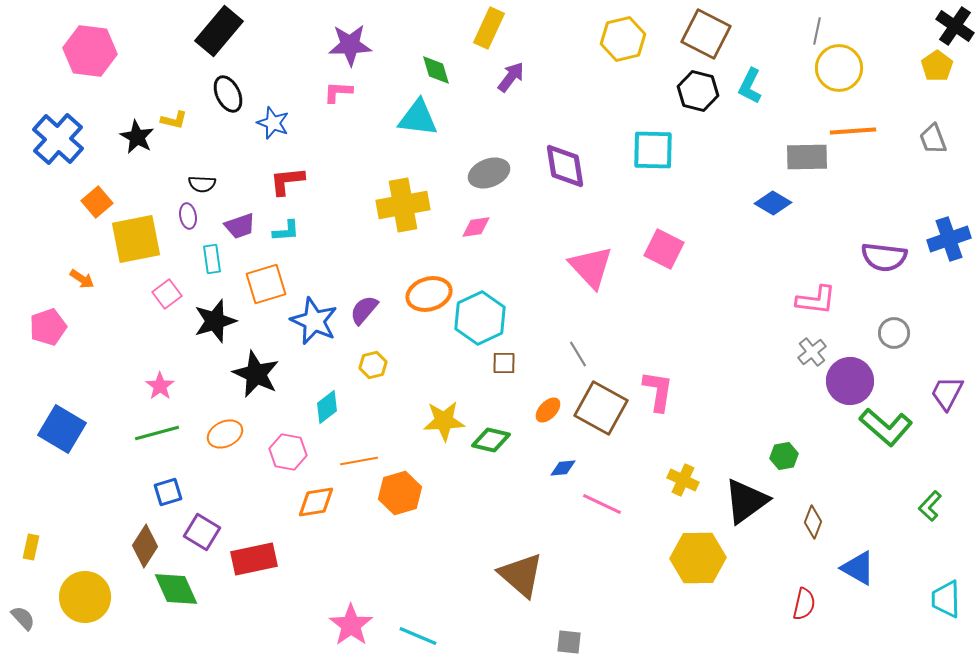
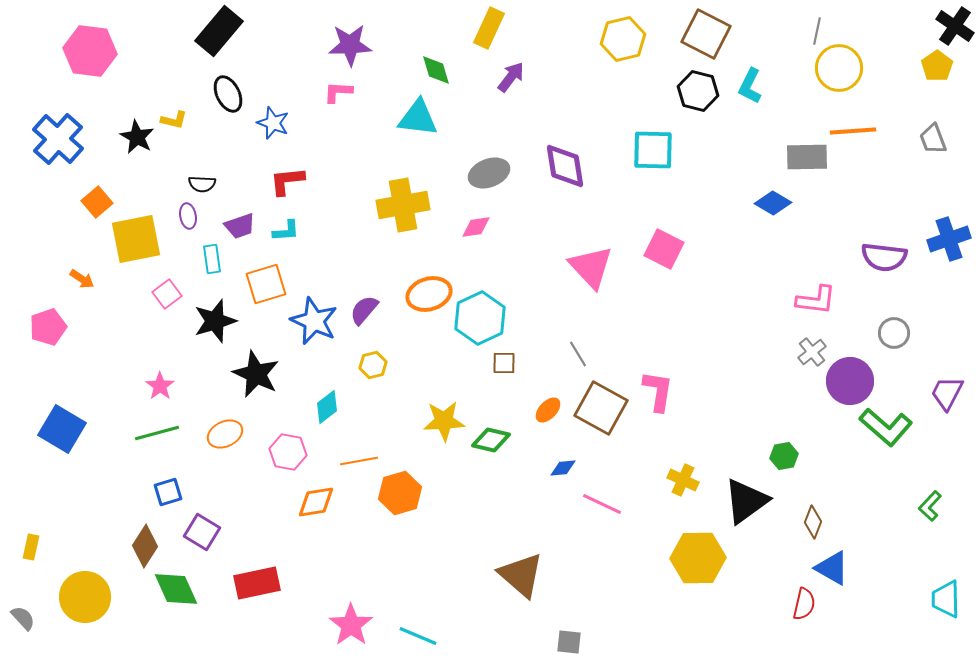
red rectangle at (254, 559): moved 3 px right, 24 px down
blue triangle at (858, 568): moved 26 px left
